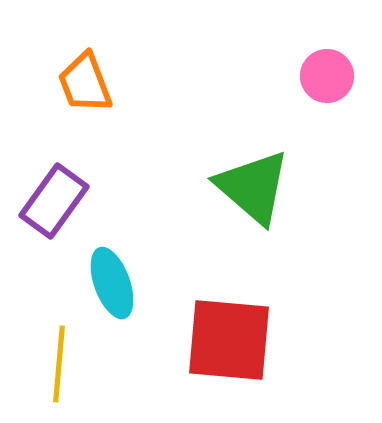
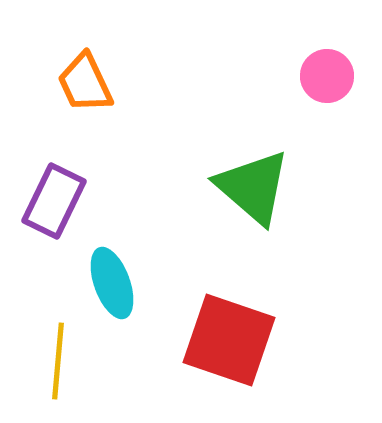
orange trapezoid: rotated 4 degrees counterclockwise
purple rectangle: rotated 10 degrees counterclockwise
red square: rotated 14 degrees clockwise
yellow line: moved 1 px left, 3 px up
